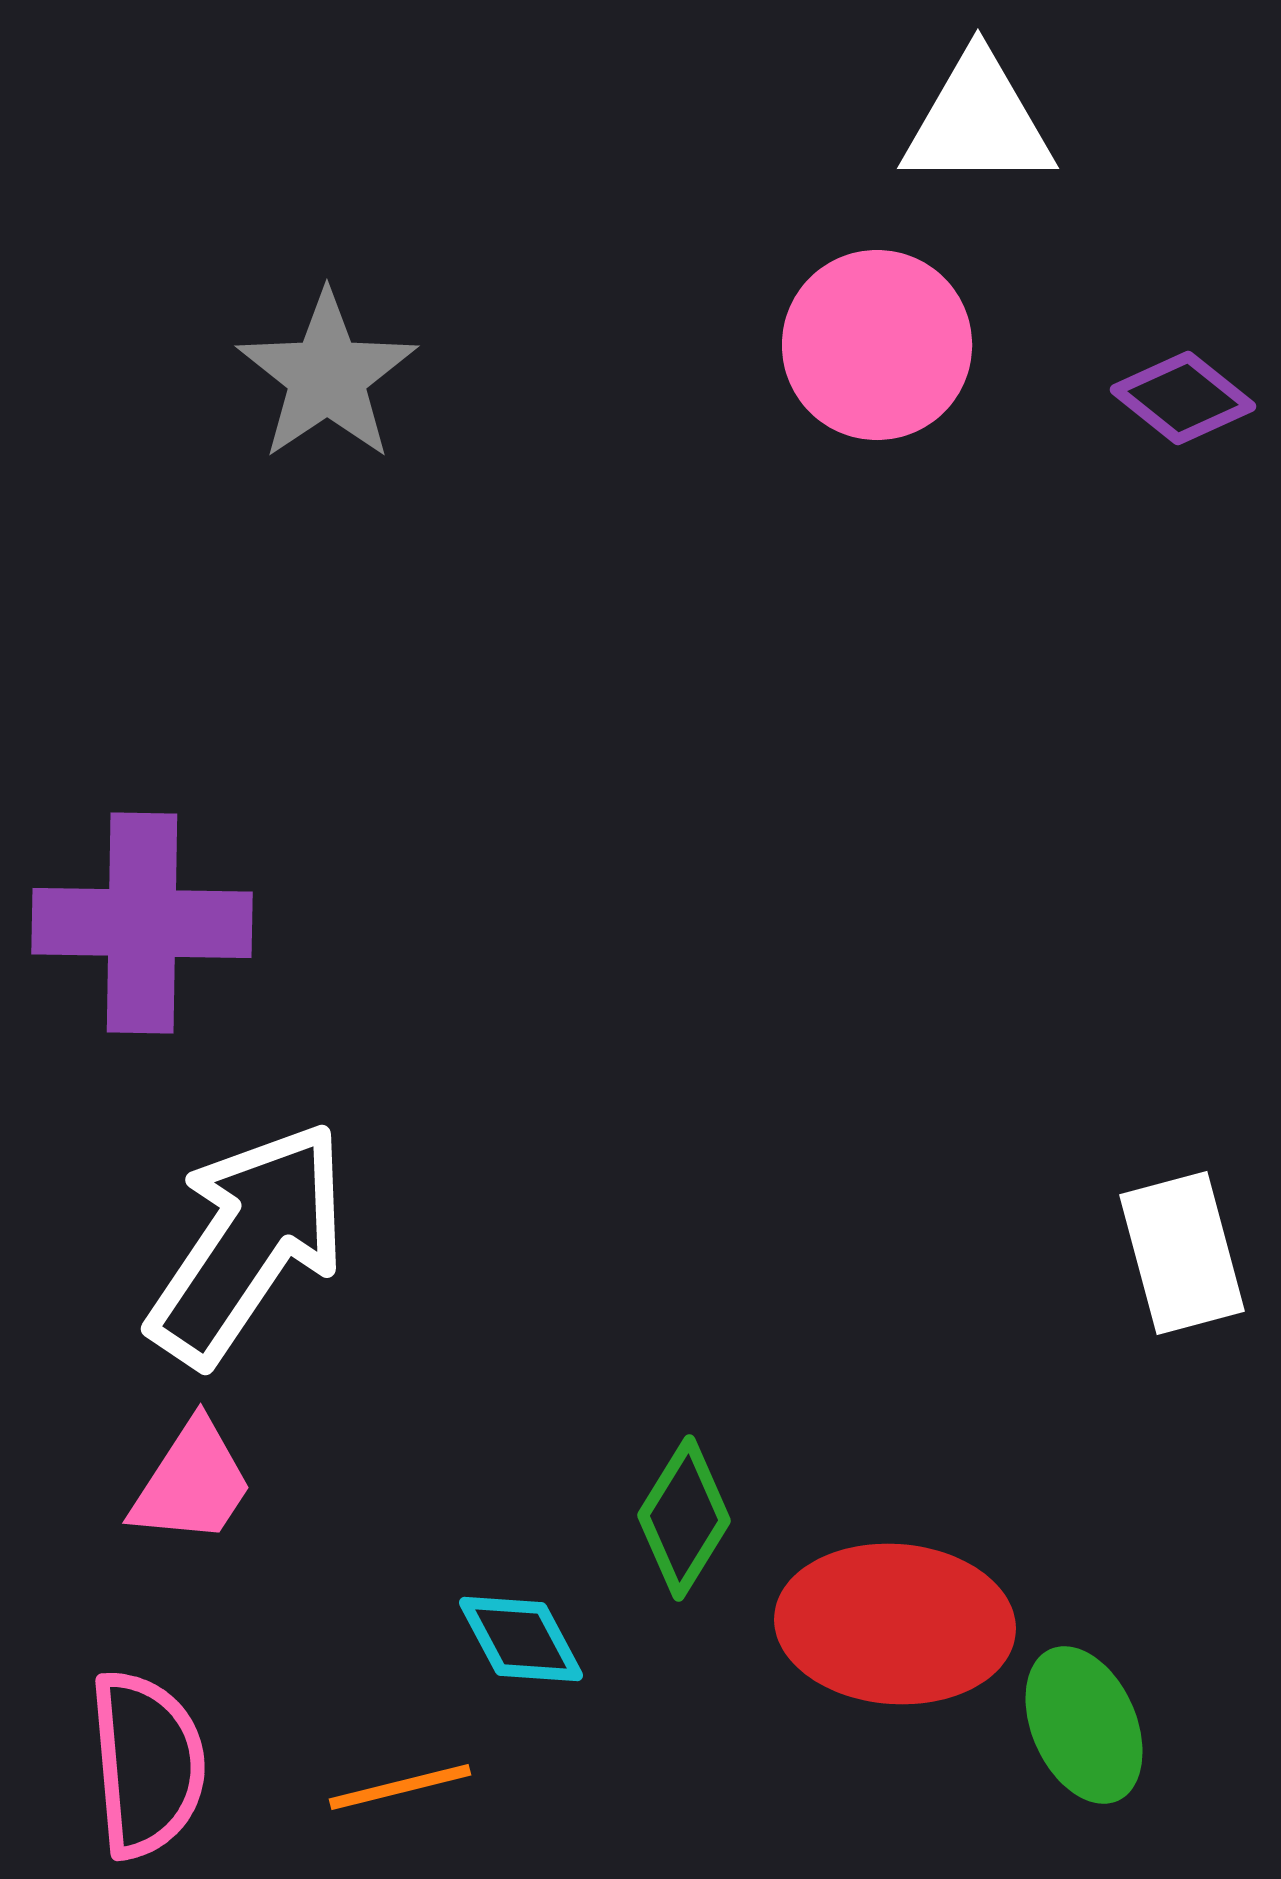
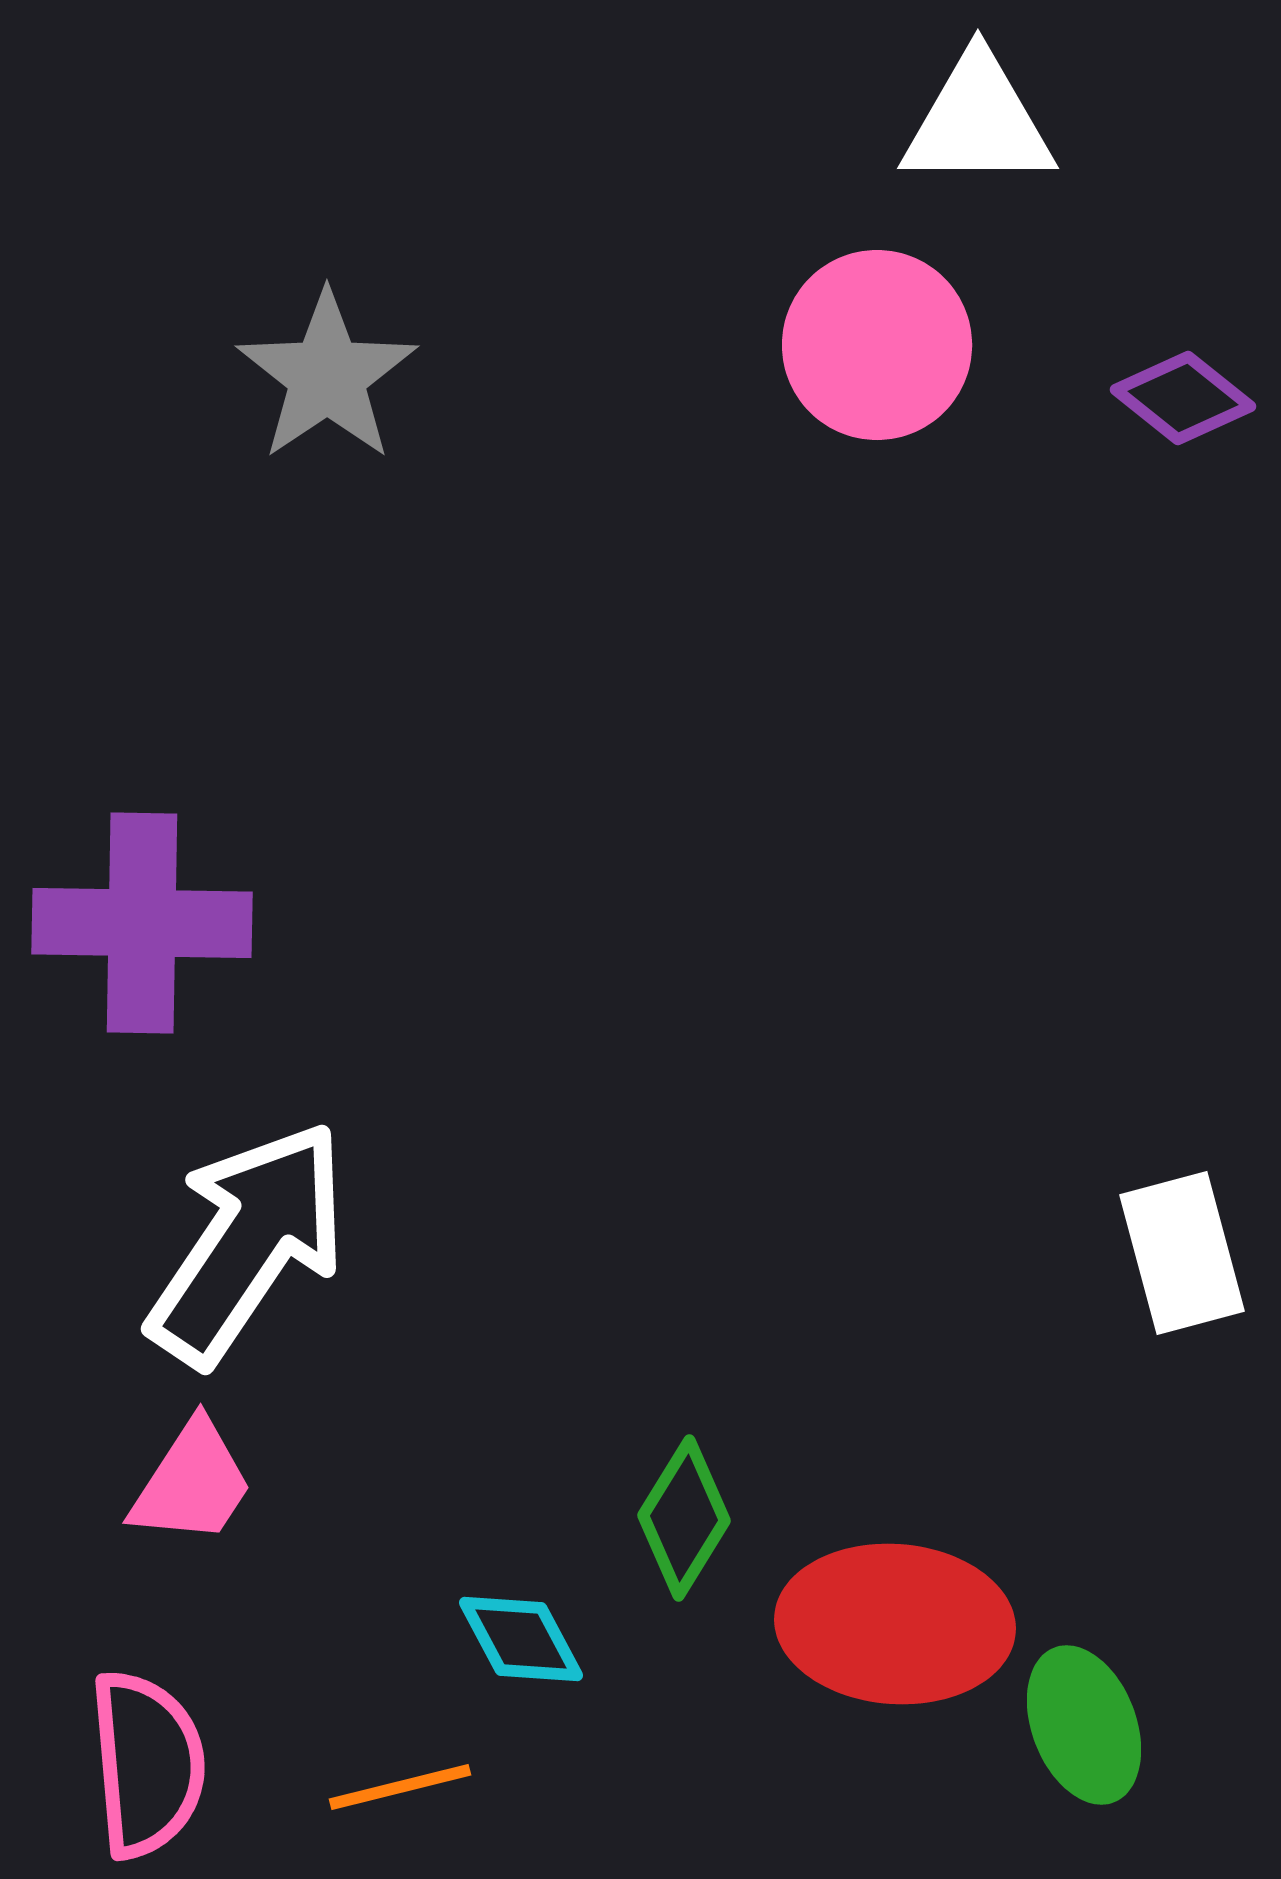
green ellipse: rotated 3 degrees clockwise
